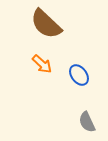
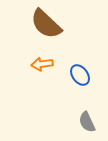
orange arrow: rotated 130 degrees clockwise
blue ellipse: moved 1 px right
